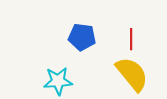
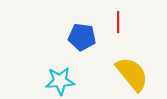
red line: moved 13 px left, 17 px up
cyan star: moved 2 px right
